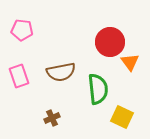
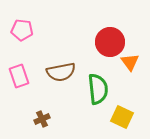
brown cross: moved 10 px left, 1 px down
